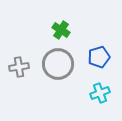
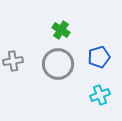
gray cross: moved 6 px left, 6 px up
cyan cross: moved 2 px down
